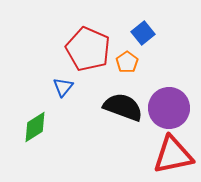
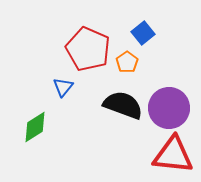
black semicircle: moved 2 px up
red triangle: rotated 18 degrees clockwise
